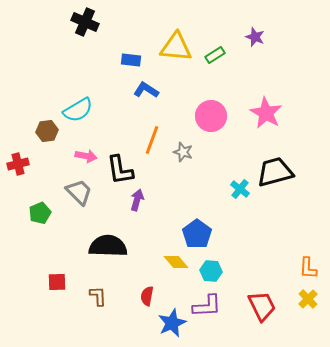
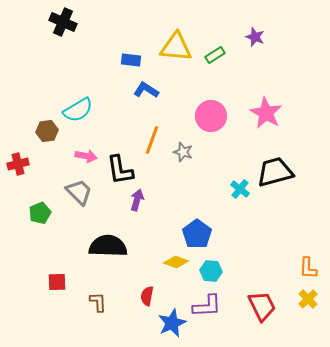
black cross: moved 22 px left
yellow diamond: rotated 30 degrees counterclockwise
brown L-shape: moved 6 px down
